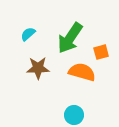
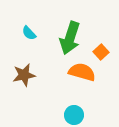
cyan semicircle: moved 1 px right, 1 px up; rotated 91 degrees counterclockwise
green arrow: rotated 16 degrees counterclockwise
orange square: rotated 28 degrees counterclockwise
brown star: moved 14 px left, 7 px down; rotated 10 degrees counterclockwise
